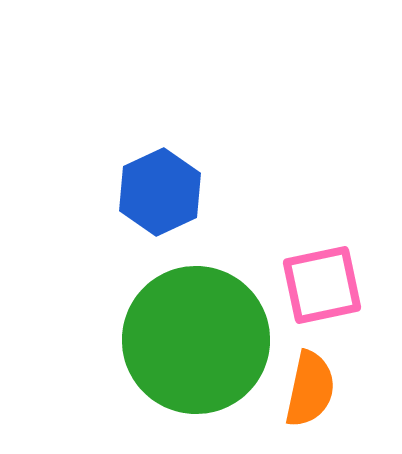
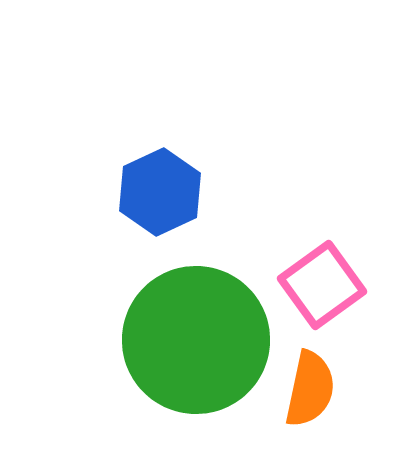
pink square: rotated 24 degrees counterclockwise
